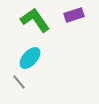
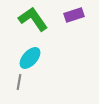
green L-shape: moved 2 px left, 1 px up
gray line: rotated 49 degrees clockwise
